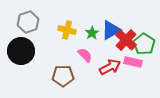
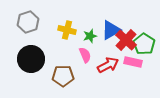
green star: moved 2 px left, 3 px down; rotated 16 degrees clockwise
black circle: moved 10 px right, 8 px down
pink semicircle: rotated 21 degrees clockwise
red arrow: moved 2 px left, 2 px up
